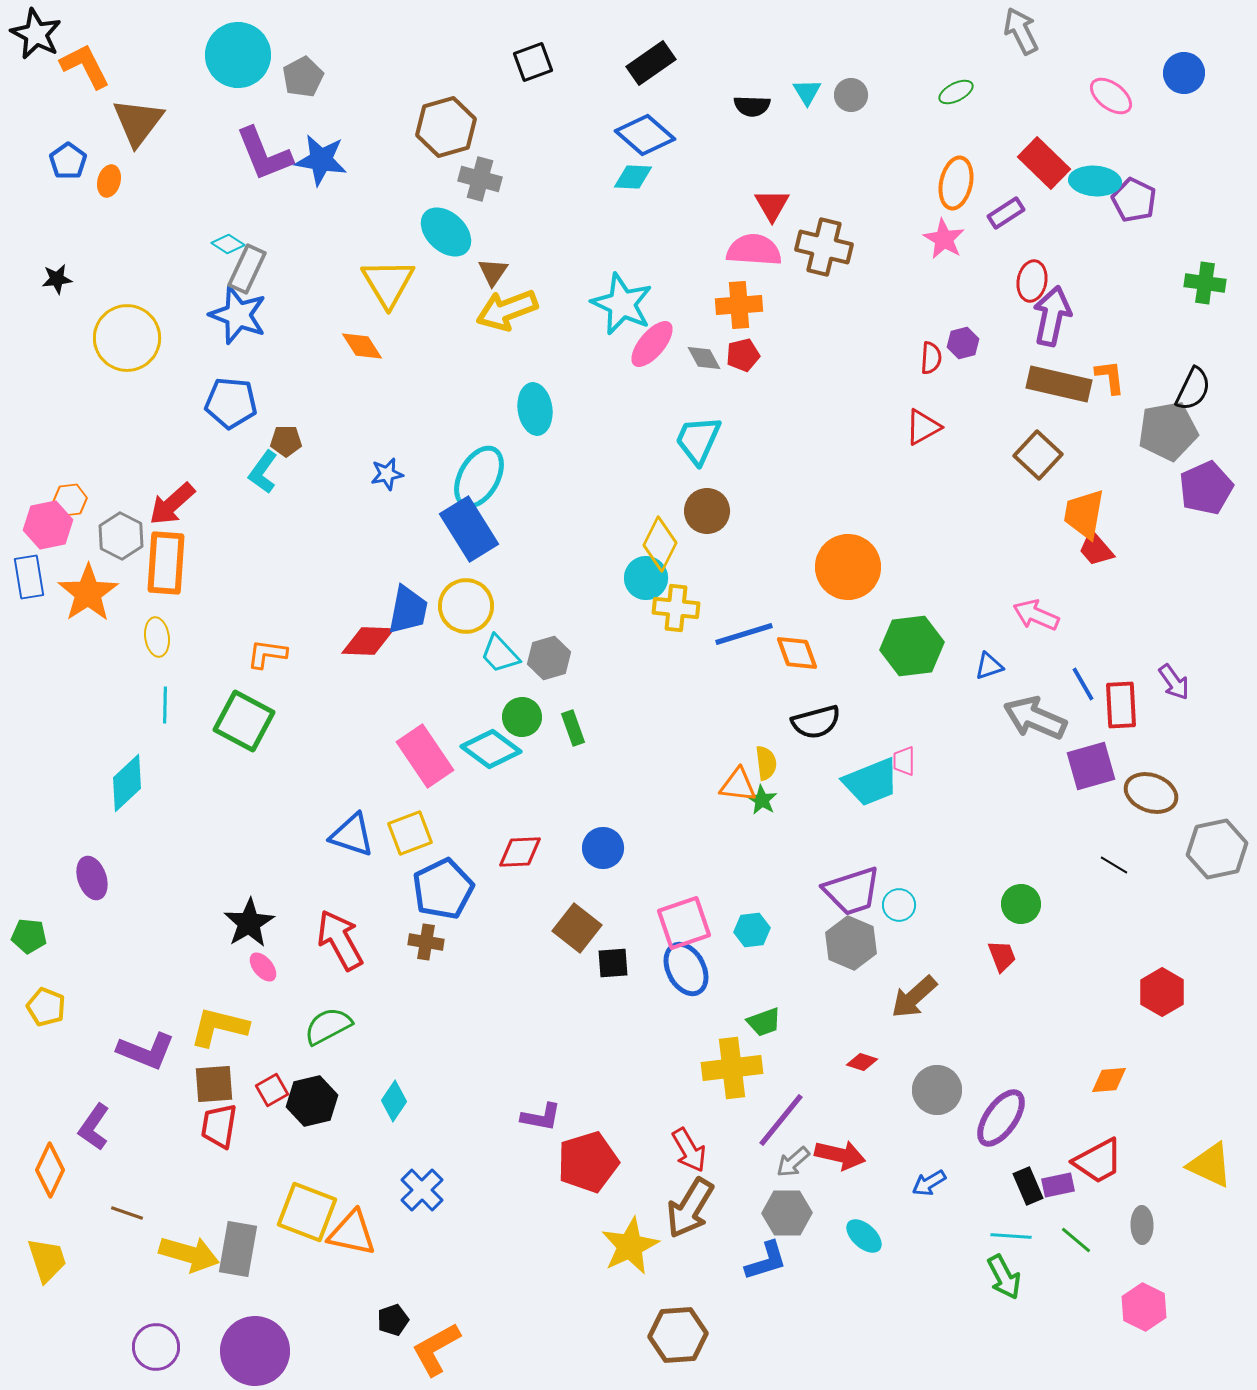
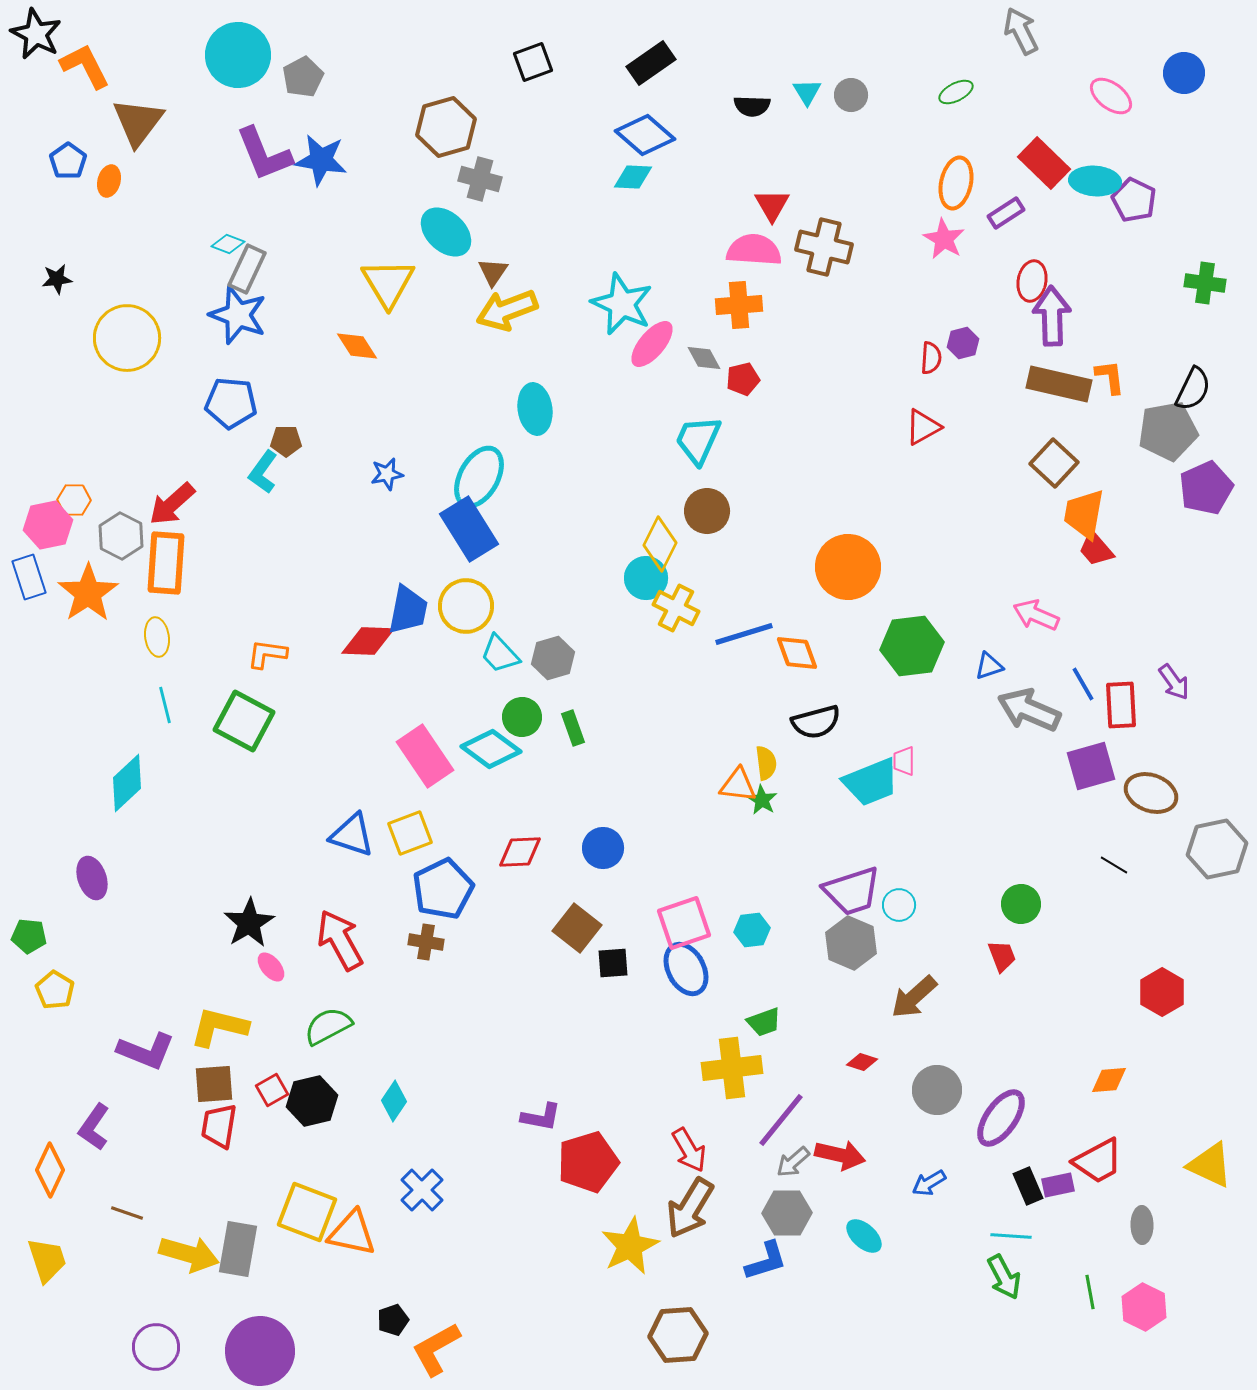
cyan diamond at (228, 244): rotated 12 degrees counterclockwise
purple arrow at (1052, 316): rotated 14 degrees counterclockwise
orange diamond at (362, 346): moved 5 px left
red pentagon at (743, 355): moved 24 px down
brown square at (1038, 455): moved 16 px right, 8 px down
orange hexagon at (70, 500): moved 4 px right; rotated 8 degrees clockwise
blue rectangle at (29, 577): rotated 9 degrees counterclockwise
yellow cross at (676, 608): rotated 21 degrees clockwise
gray hexagon at (549, 658): moved 4 px right
cyan line at (165, 705): rotated 15 degrees counterclockwise
gray arrow at (1035, 718): moved 6 px left, 8 px up
pink ellipse at (263, 967): moved 8 px right
yellow pentagon at (46, 1007): moved 9 px right, 17 px up; rotated 9 degrees clockwise
green line at (1076, 1240): moved 14 px right, 52 px down; rotated 40 degrees clockwise
purple circle at (255, 1351): moved 5 px right
